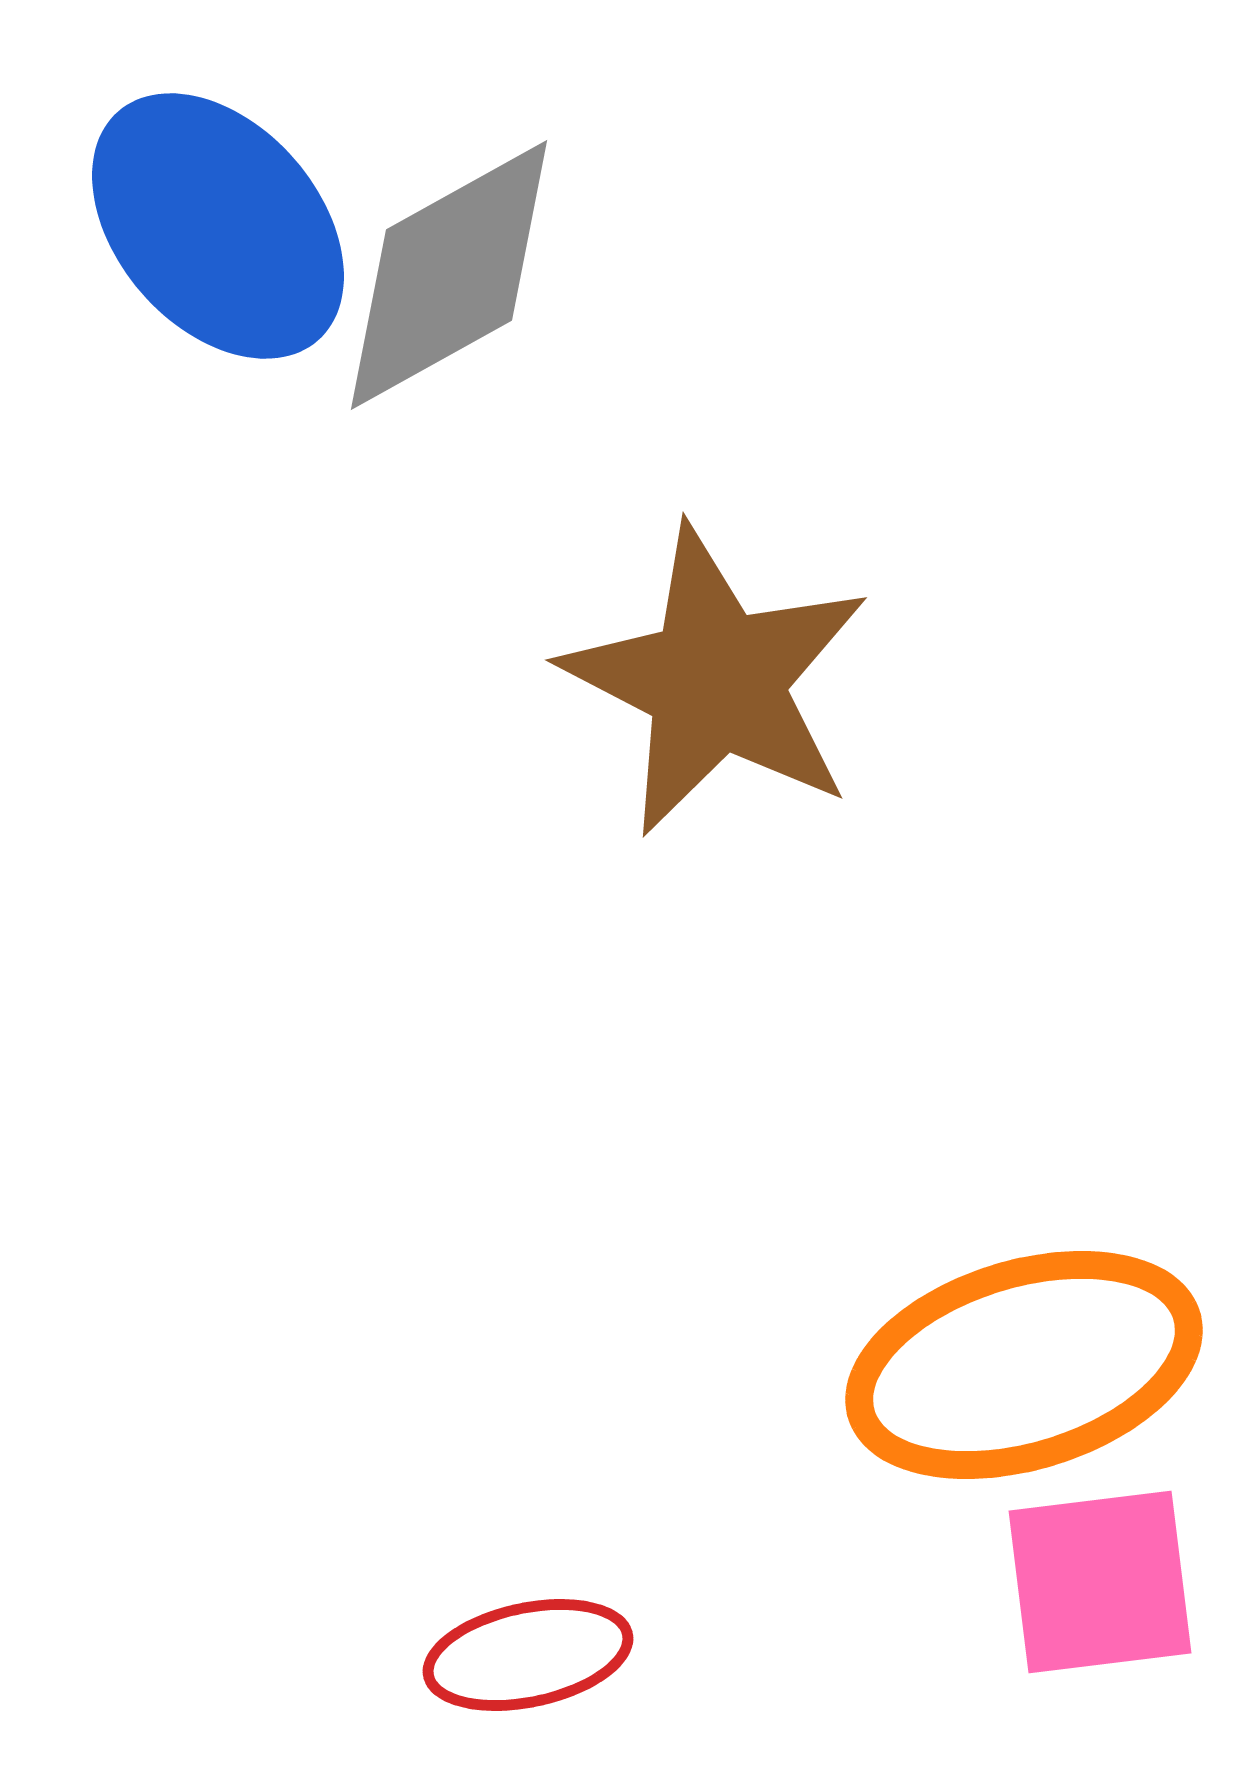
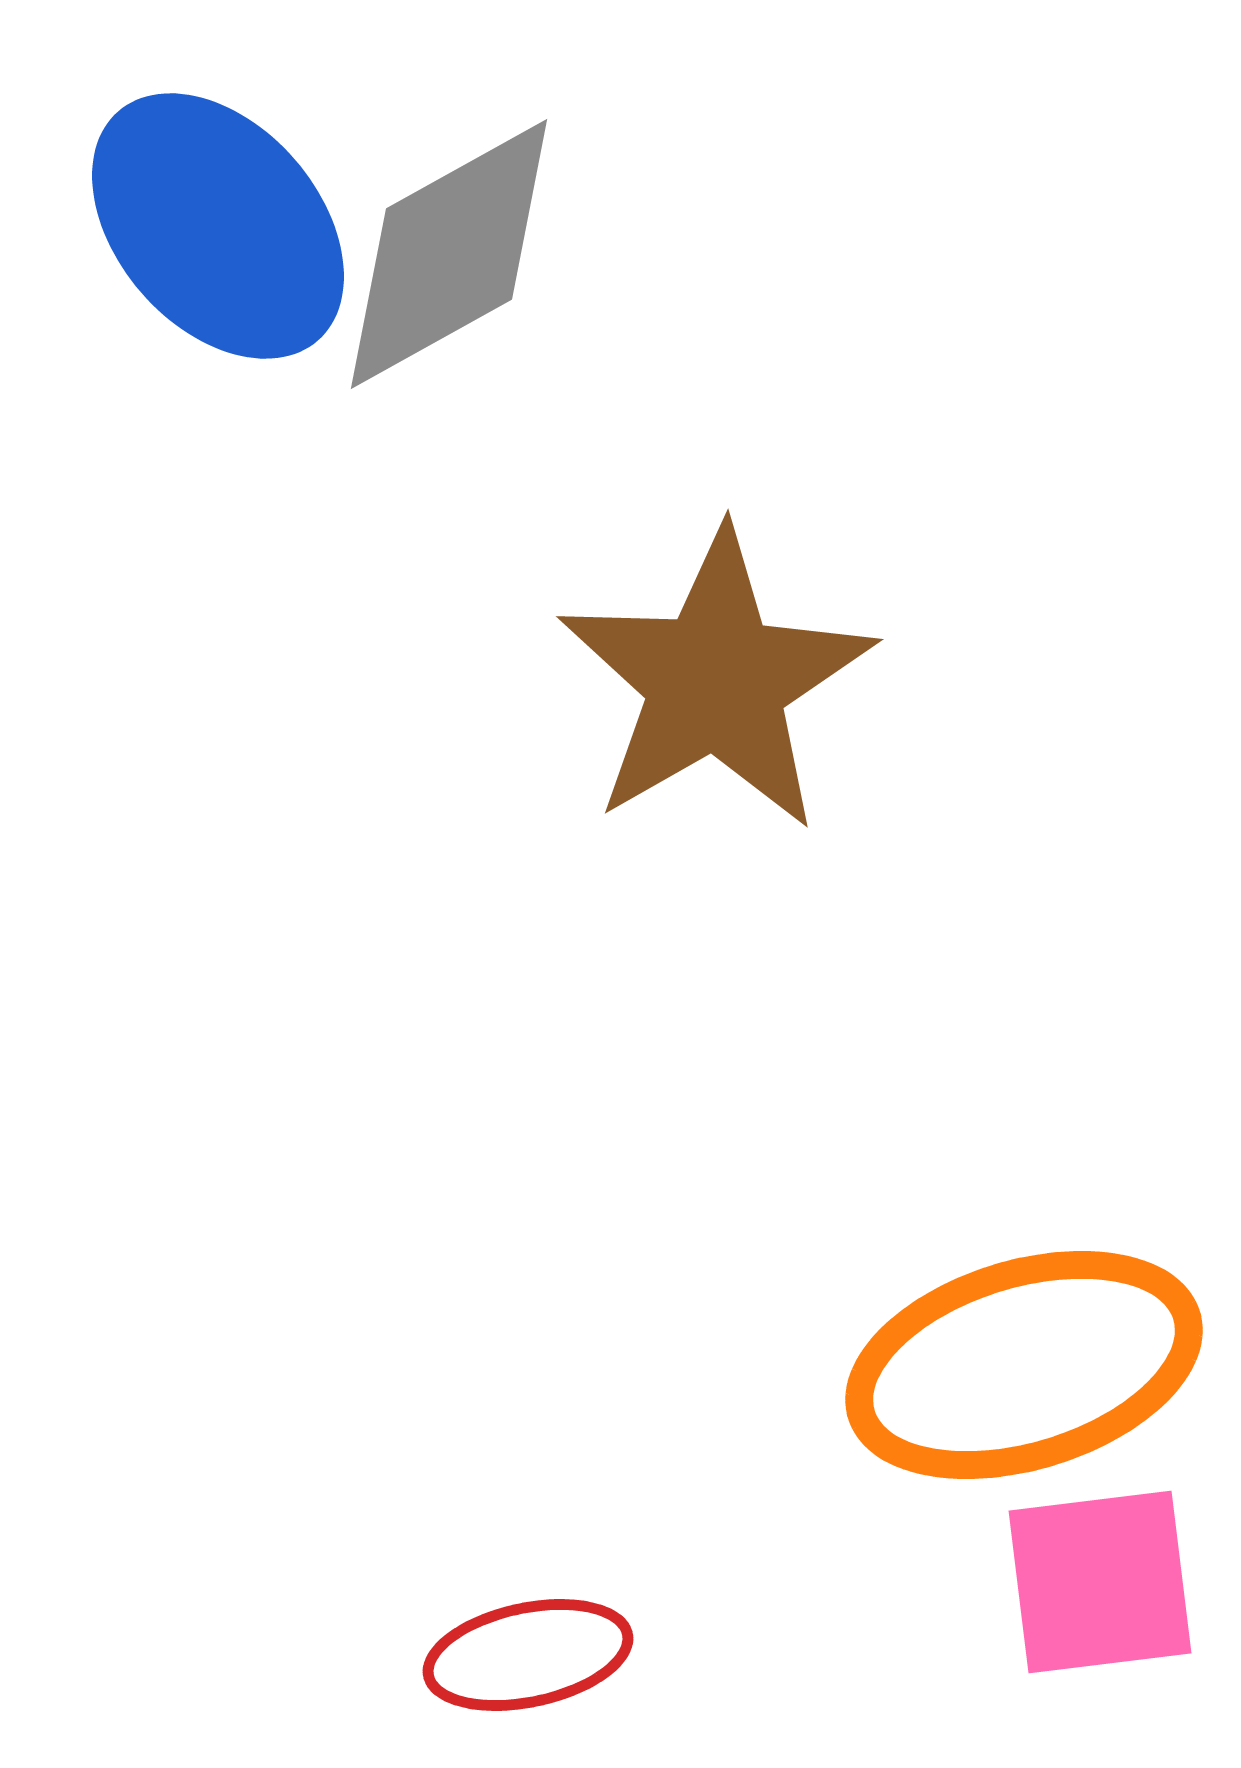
gray diamond: moved 21 px up
brown star: rotated 15 degrees clockwise
